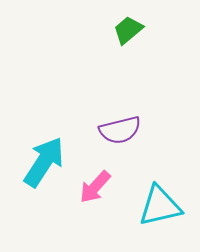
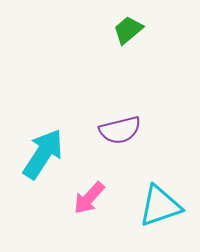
cyan arrow: moved 1 px left, 8 px up
pink arrow: moved 6 px left, 11 px down
cyan triangle: rotated 6 degrees counterclockwise
